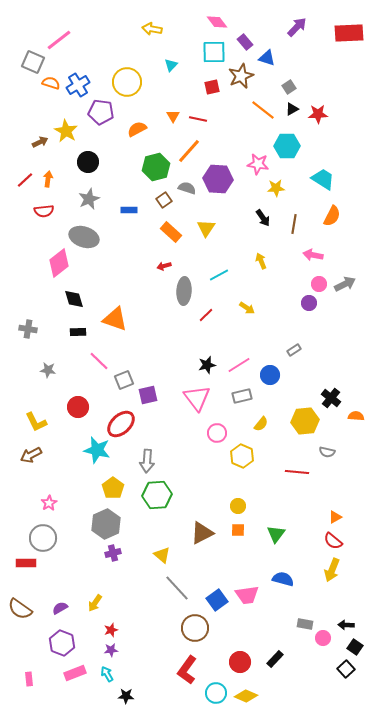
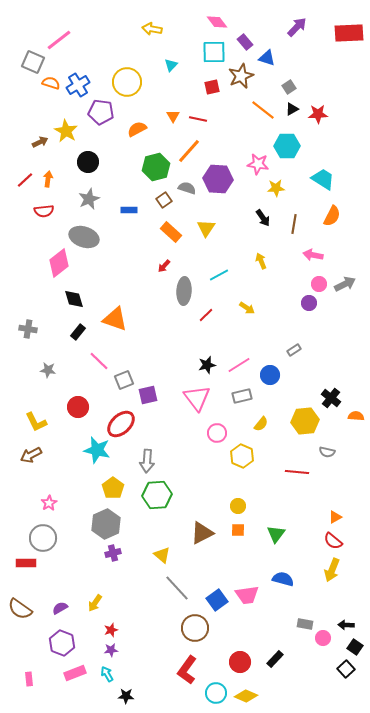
red arrow at (164, 266): rotated 32 degrees counterclockwise
black rectangle at (78, 332): rotated 49 degrees counterclockwise
